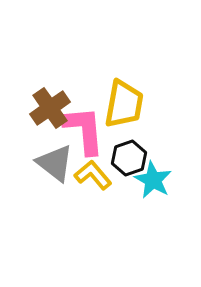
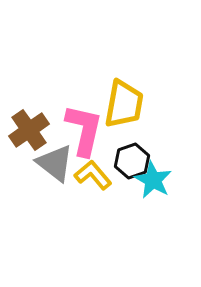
brown cross: moved 21 px left, 22 px down
pink L-shape: rotated 18 degrees clockwise
black hexagon: moved 3 px right, 3 px down
